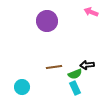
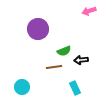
pink arrow: moved 2 px left, 1 px up; rotated 40 degrees counterclockwise
purple circle: moved 9 px left, 8 px down
black arrow: moved 6 px left, 5 px up
green semicircle: moved 11 px left, 23 px up
